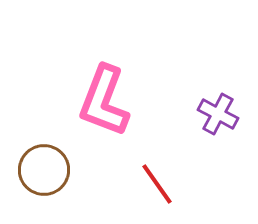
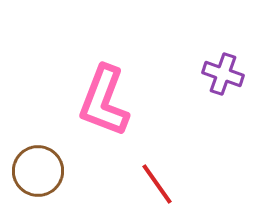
purple cross: moved 5 px right, 40 px up; rotated 9 degrees counterclockwise
brown circle: moved 6 px left, 1 px down
